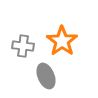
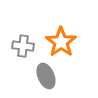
orange star: moved 1 px left, 1 px down
